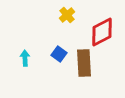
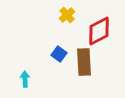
red diamond: moved 3 px left, 1 px up
cyan arrow: moved 21 px down
brown rectangle: moved 1 px up
